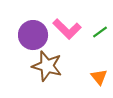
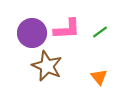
pink L-shape: rotated 48 degrees counterclockwise
purple circle: moved 1 px left, 2 px up
brown star: rotated 8 degrees clockwise
